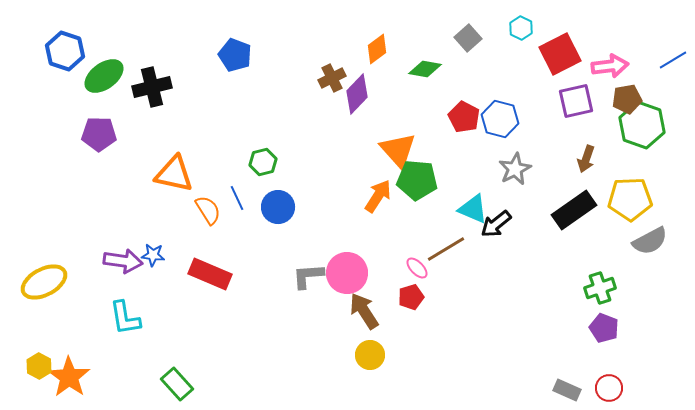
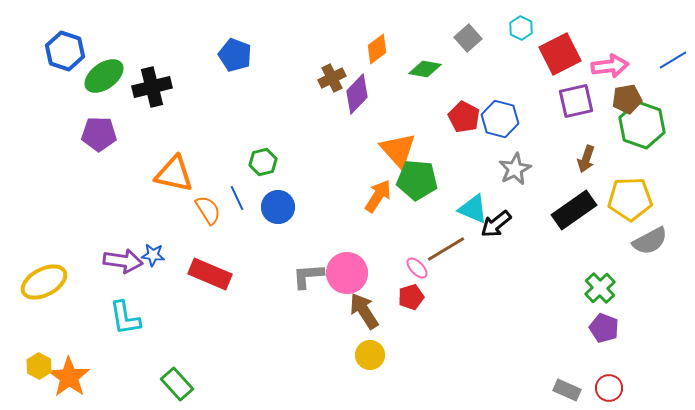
green cross at (600, 288): rotated 24 degrees counterclockwise
